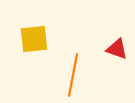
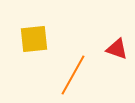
orange line: rotated 18 degrees clockwise
